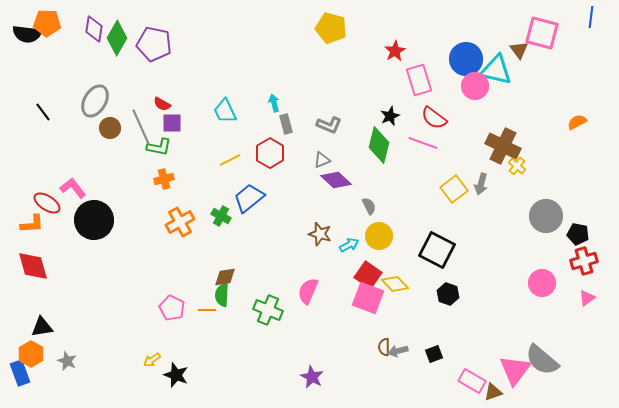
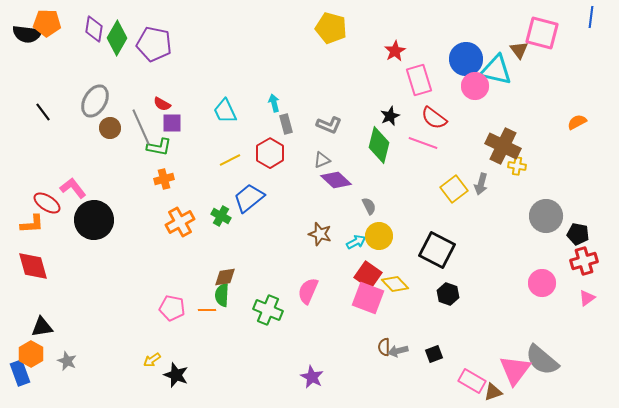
yellow cross at (517, 166): rotated 30 degrees counterclockwise
cyan arrow at (349, 245): moved 7 px right, 3 px up
pink pentagon at (172, 308): rotated 15 degrees counterclockwise
